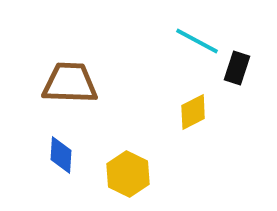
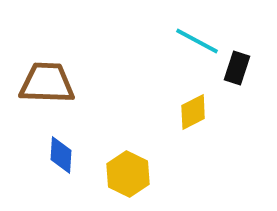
brown trapezoid: moved 23 px left
